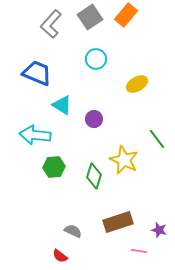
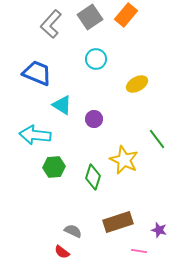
green diamond: moved 1 px left, 1 px down
red semicircle: moved 2 px right, 4 px up
